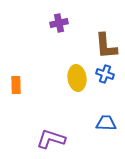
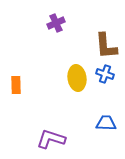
purple cross: moved 3 px left; rotated 12 degrees counterclockwise
